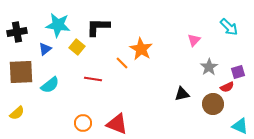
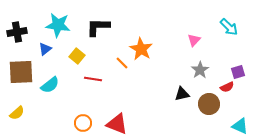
yellow square: moved 9 px down
gray star: moved 9 px left, 3 px down
brown circle: moved 4 px left
